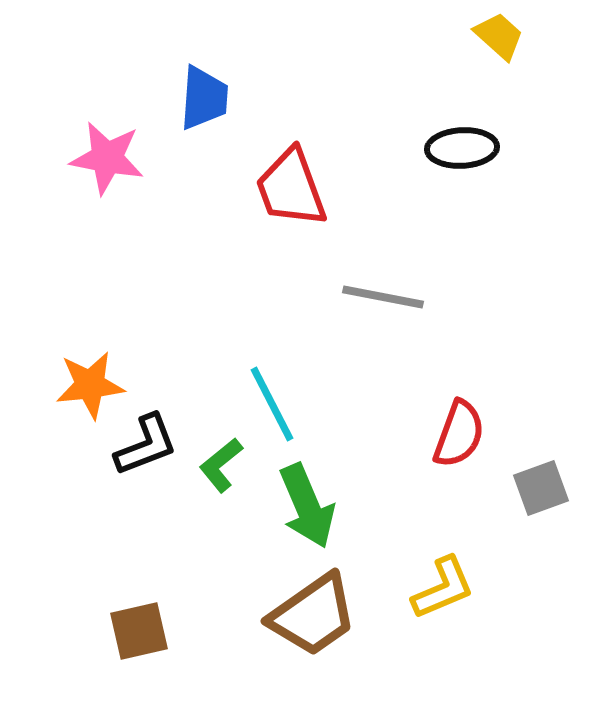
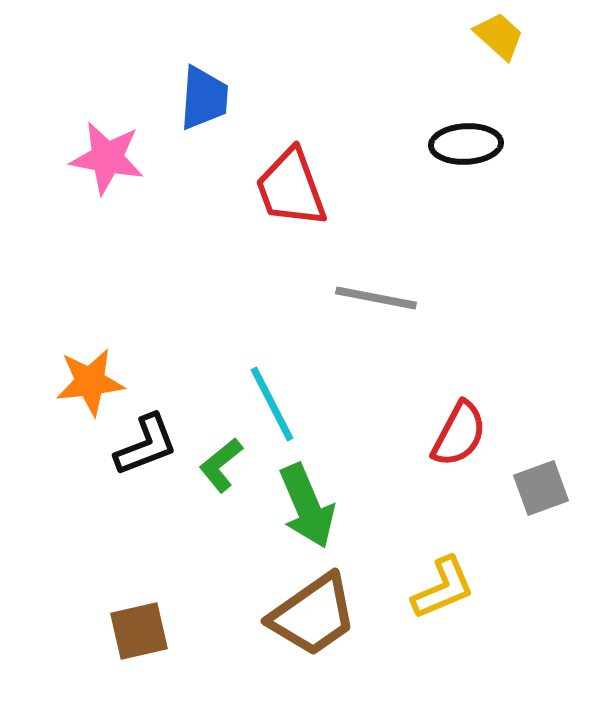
black ellipse: moved 4 px right, 4 px up
gray line: moved 7 px left, 1 px down
orange star: moved 3 px up
red semicircle: rotated 8 degrees clockwise
